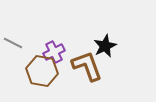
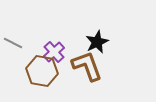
black star: moved 8 px left, 4 px up
purple cross: rotated 15 degrees counterclockwise
